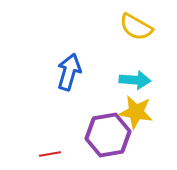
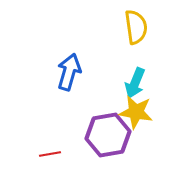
yellow semicircle: rotated 128 degrees counterclockwise
cyan arrow: moved 3 px down; rotated 108 degrees clockwise
